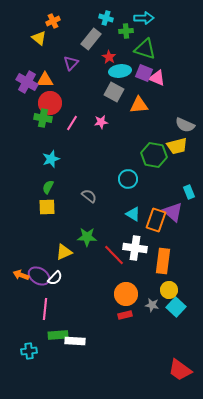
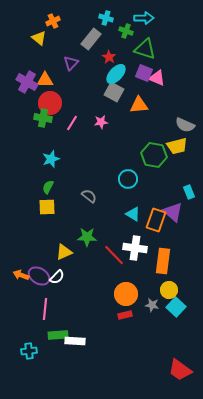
green cross at (126, 31): rotated 24 degrees clockwise
cyan ellipse at (120, 71): moved 4 px left, 3 px down; rotated 40 degrees counterclockwise
white semicircle at (55, 278): moved 2 px right, 1 px up
